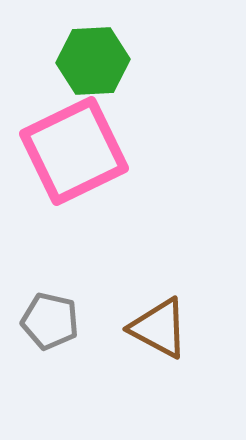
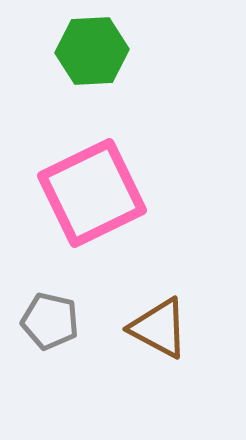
green hexagon: moved 1 px left, 10 px up
pink square: moved 18 px right, 42 px down
